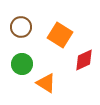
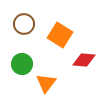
brown circle: moved 3 px right, 3 px up
red diamond: rotated 30 degrees clockwise
orange triangle: rotated 35 degrees clockwise
